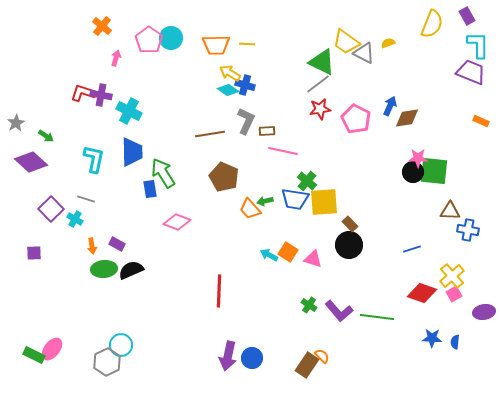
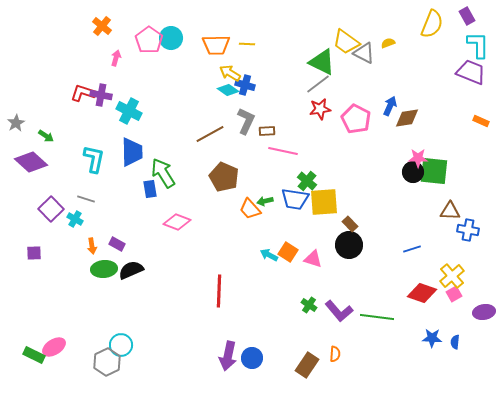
brown line at (210, 134): rotated 20 degrees counterclockwise
pink ellipse at (52, 349): moved 2 px right, 2 px up; rotated 20 degrees clockwise
orange semicircle at (322, 356): moved 13 px right, 2 px up; rotated 49 degrees clockwise
